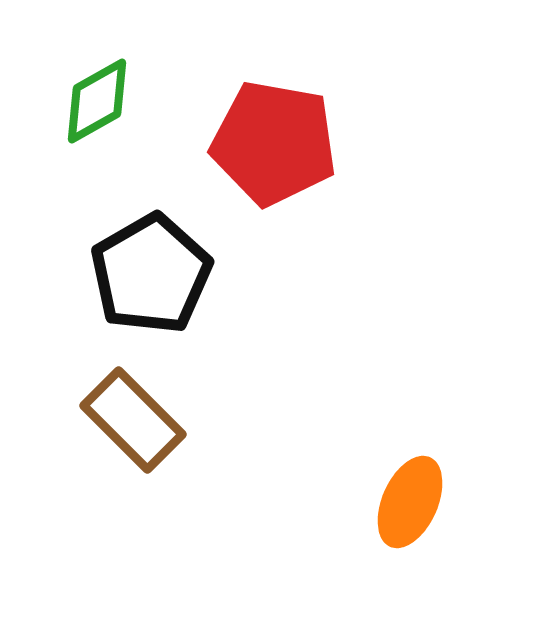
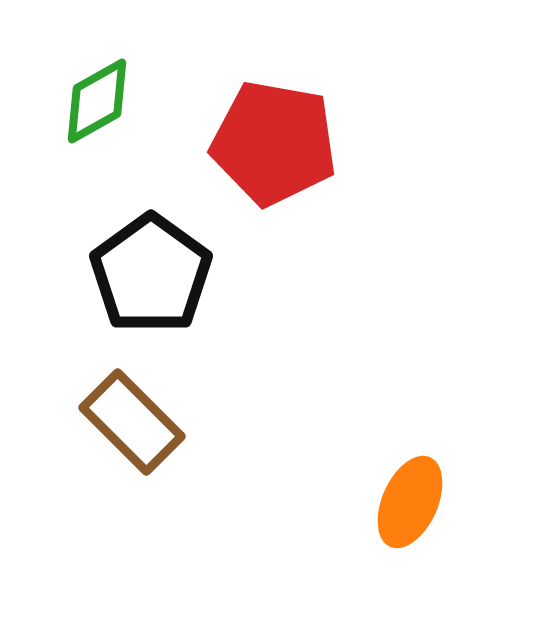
black pentagon: rotated 6 degrees counterclockwise
brown rectangle: moved 1 px left, 2 px down
